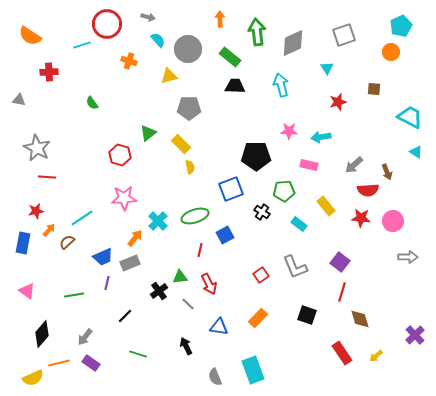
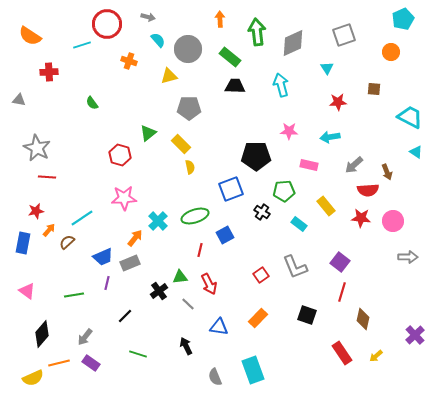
cyan pentagon at (401, 26): moved 2 px right, 7 px up
red star at (338, 102): rotated 12 degrees clockwise
cyan arrow at (321, 137): moved 9 px right
brown diamond at (360, 319): moved 3 px right; rotated 30 degrees clockwise
